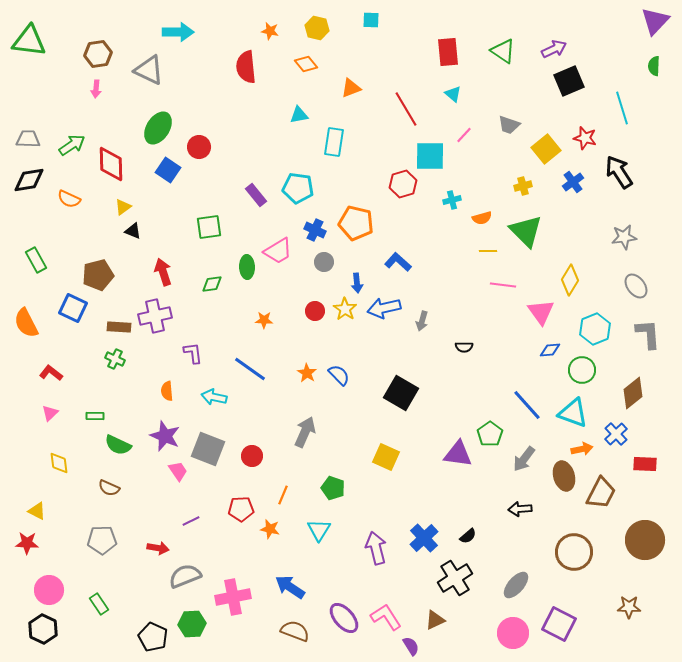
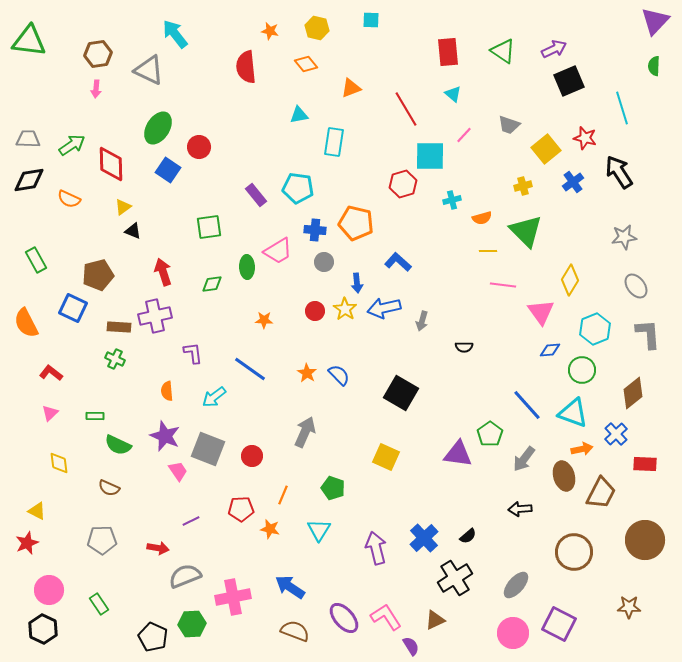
cyan arrow at (178, 32): moved 3 px left, 2 px down; rotated 128 degrees counterclockwise
blue cross at (315, 230): rotated 20 degrees counterclockwise
cyan arrow at (214, 397): rotated 50 degrees counterclockwise
red star at (27, 543): rotated 25 degrees counterclockwise
